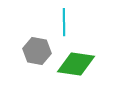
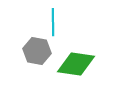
cyan line: moved 11 px left
